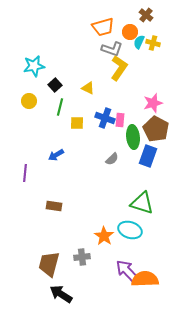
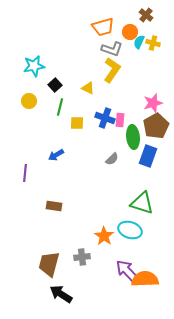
yellow L-shape: moved 7 px left, 2 px down
brown pentagon: moved 3 px up; rotated 15 degrees clockwise
